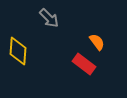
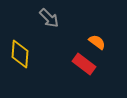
orange semicircle: rotated 18 degrees counterclockwise
yellow diamond: moved 2 px right, 3 px down
